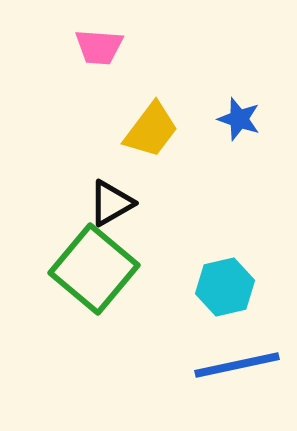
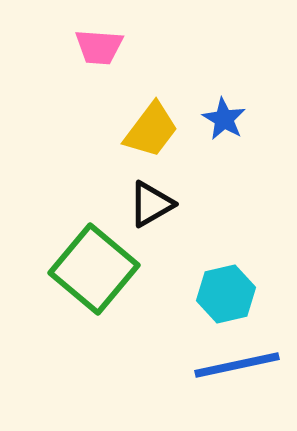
blue star: moved 15 px left; rotated 12 degrees clockwise
black triangle: moved 40 px right, 1 px down
cyan hexagon: moved 1 px right, 7 px down
